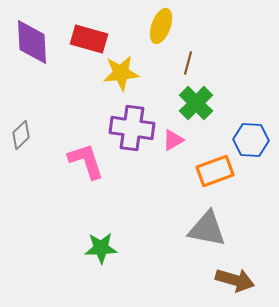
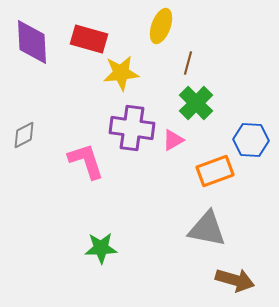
gray diamond: moved 3 px right; rotated 16 degrees clockwise
